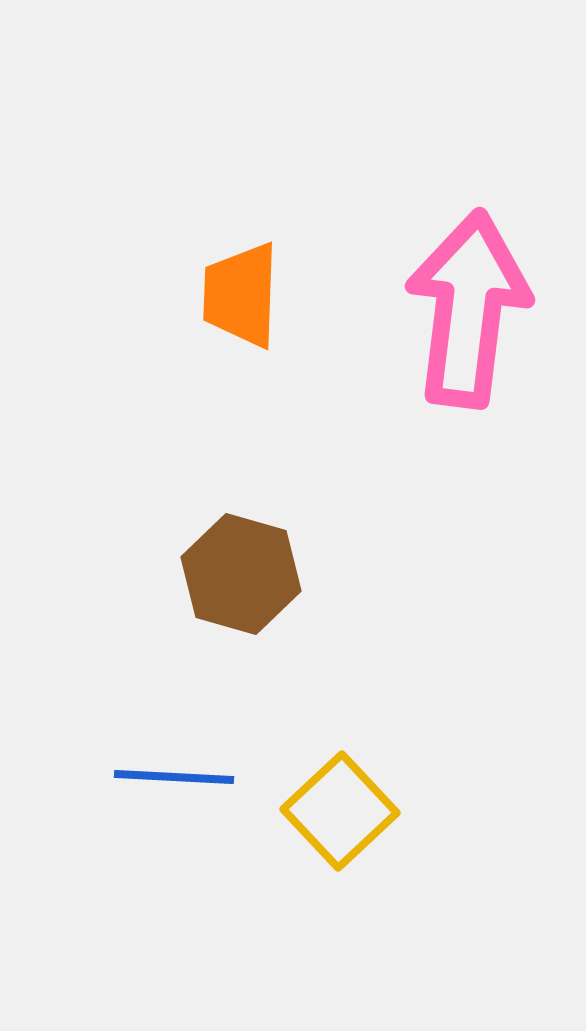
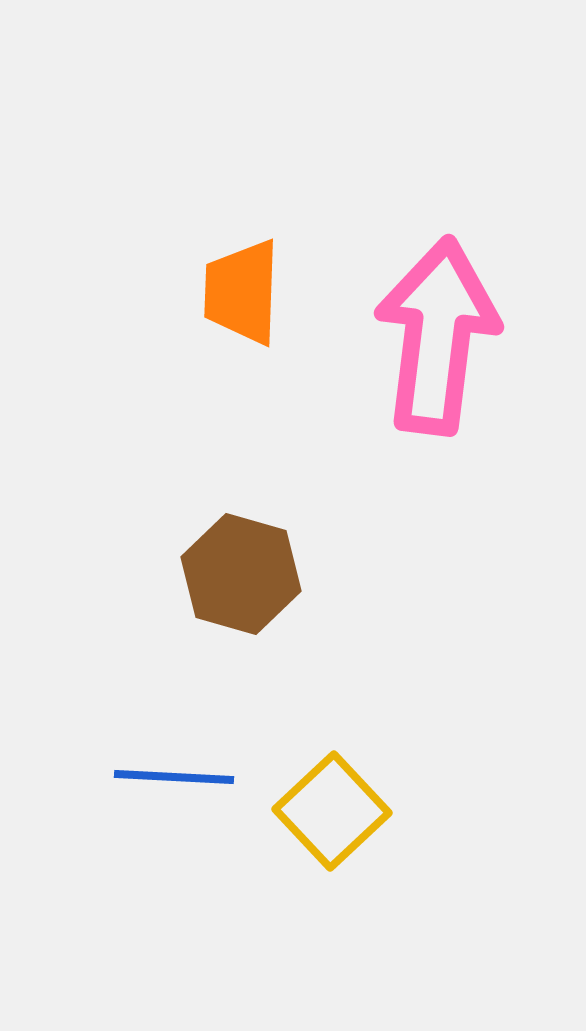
orange trapezoid: moved 1 px right, 3 px up
pink arrow: moved 31 px left, 27 px down
yellow square: moved 8 px left
